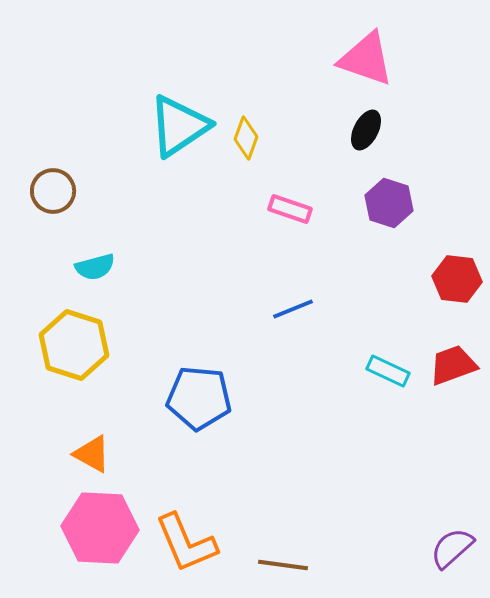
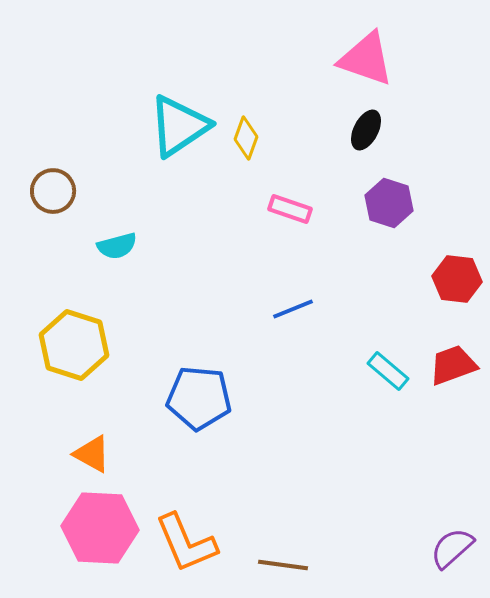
cyan semicircle: moved 22 px right, 21 px up
cyan rectangle: rotated 15 degrees clockwise
